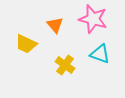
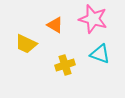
orange triangle: rotated 18 degrees counterclockwise
yellow cross: rotated 36 degrees clockwise
